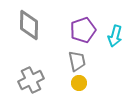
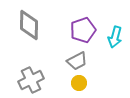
cyan arrow: moved 1 px down
gray trapezoid: rotated 75 degrees clockwise
